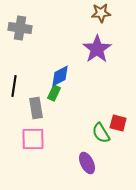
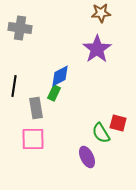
purple ellipse: moved 6 px up
